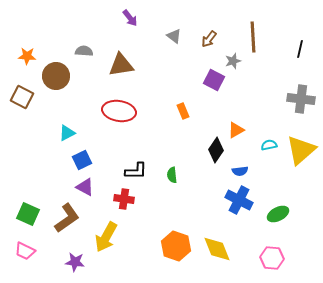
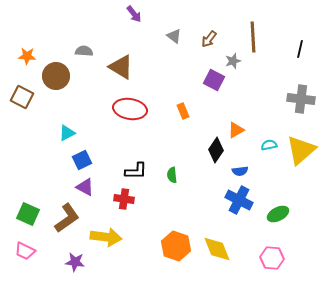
purple arrow: moved 4 px right, 4 px up
brown triangle: moved 2 px down; rotated 40 degrees clockwise
red ellipse: moved 11 px right, 2 px up
yellow arrow: rotated 112 degrees counterclockwise
